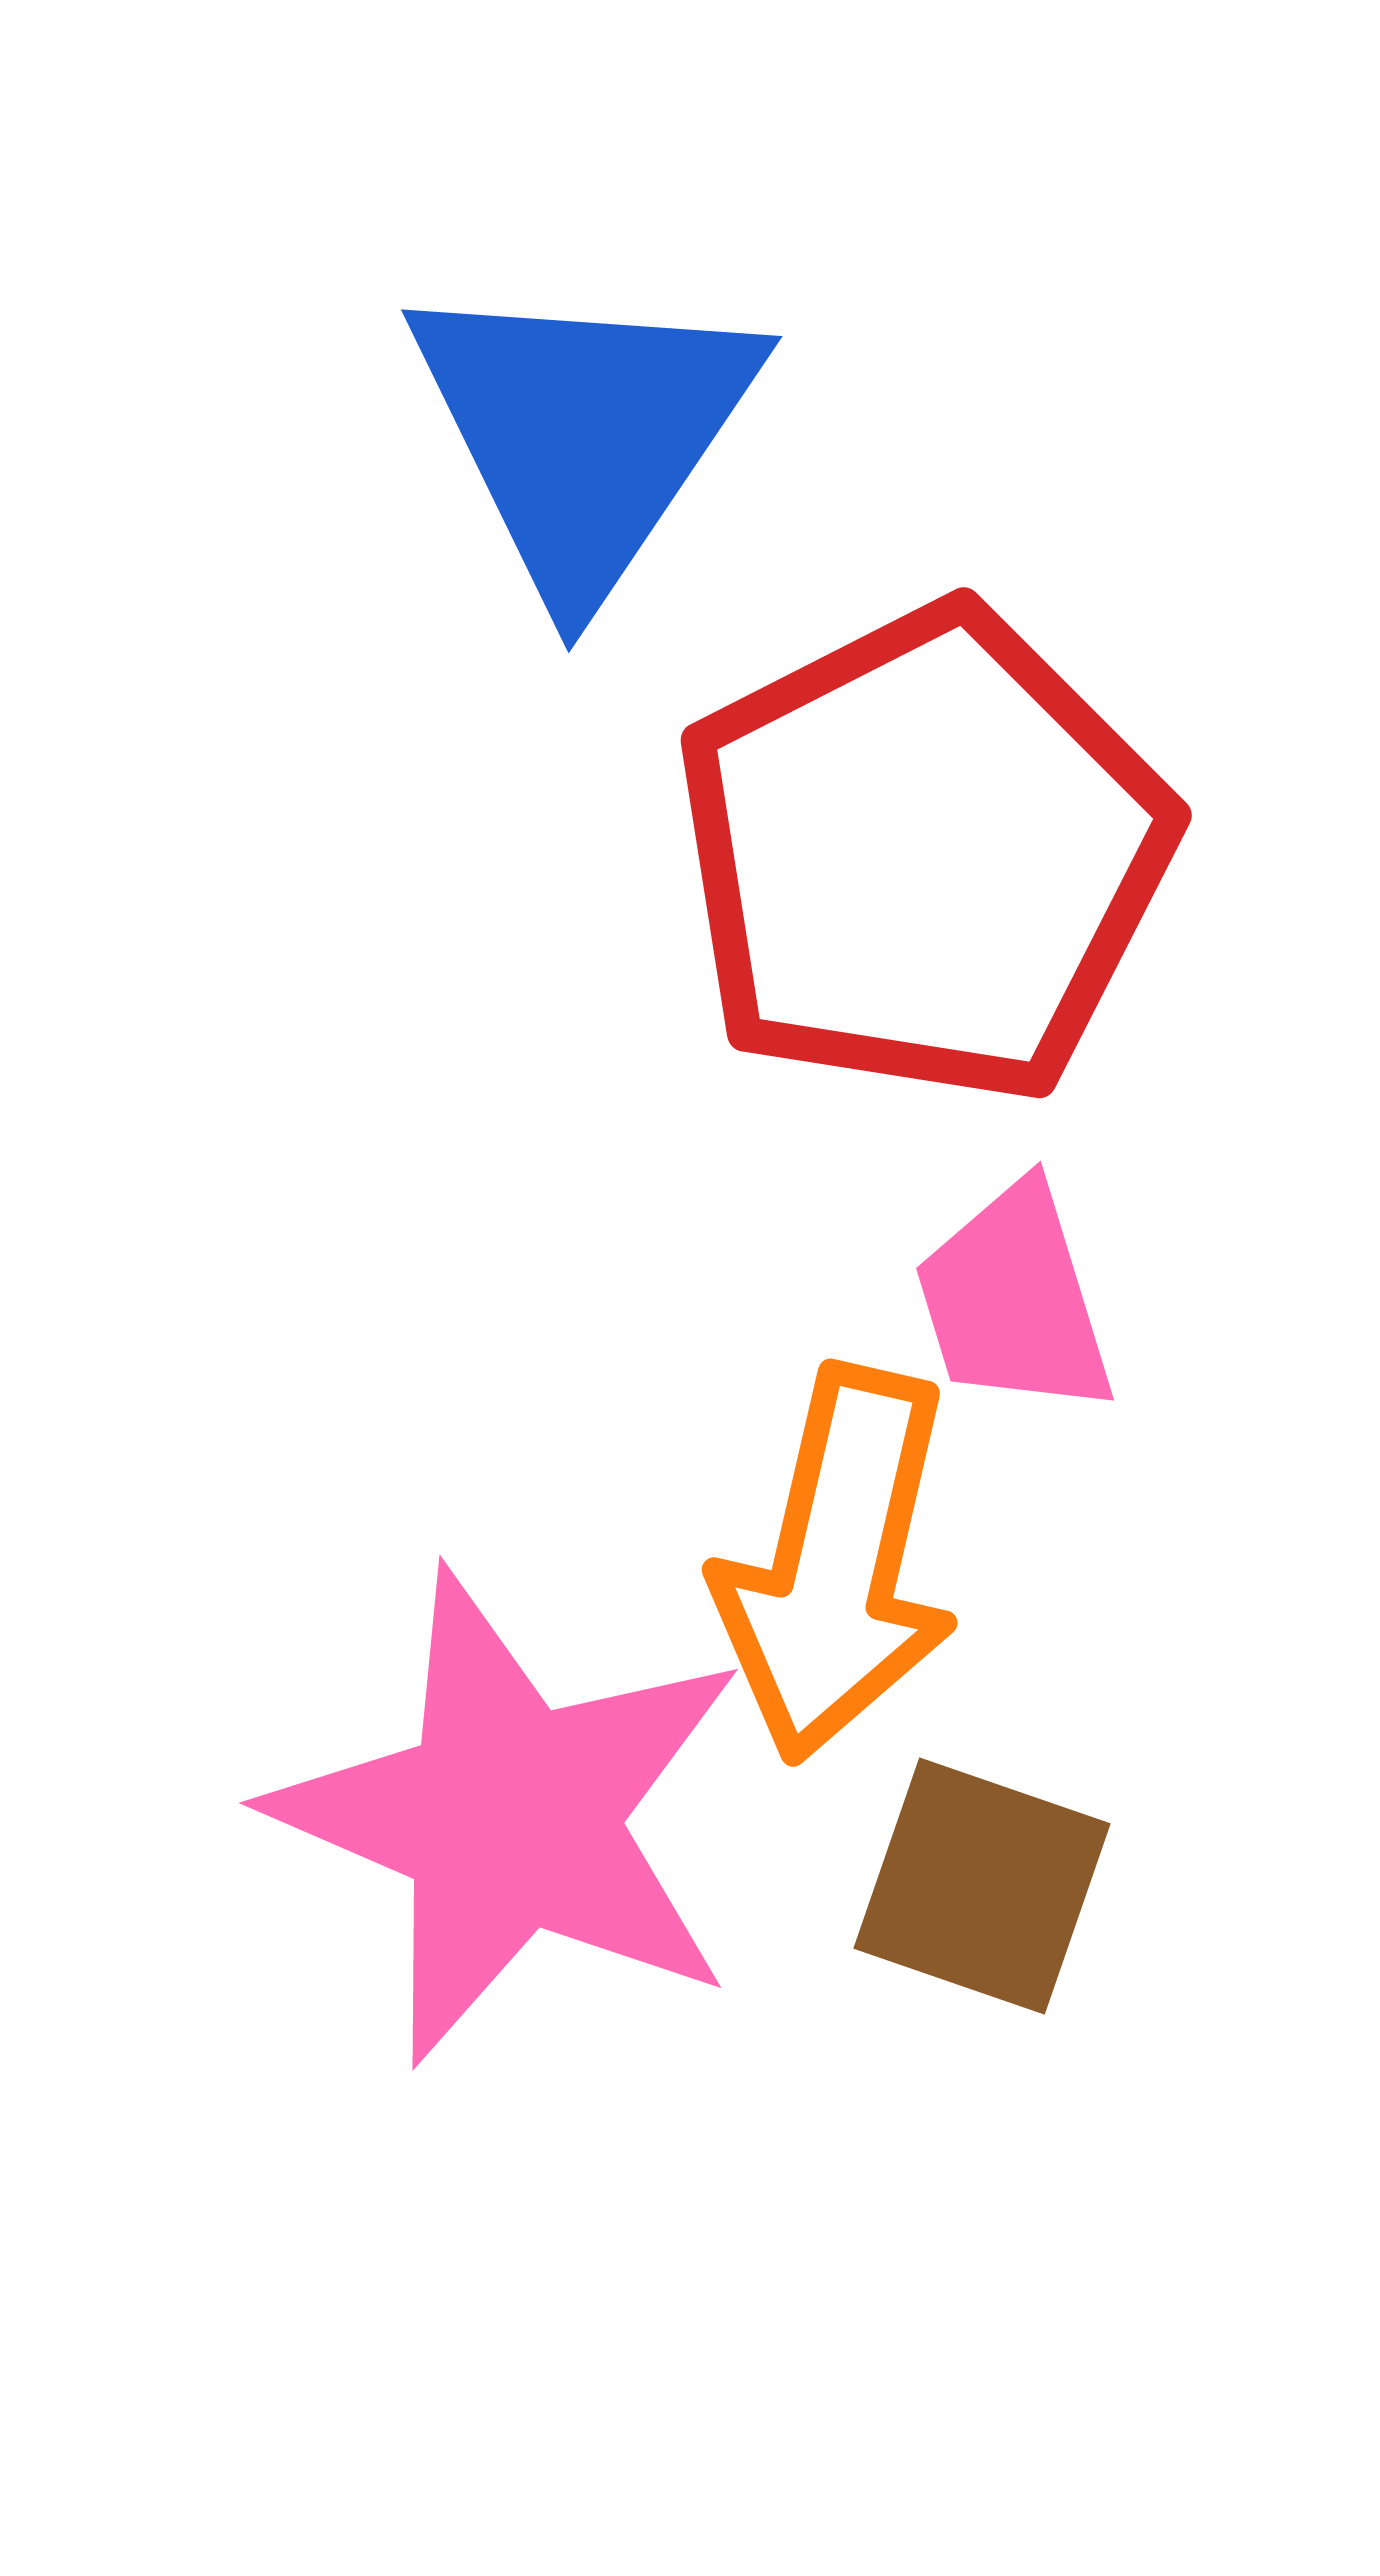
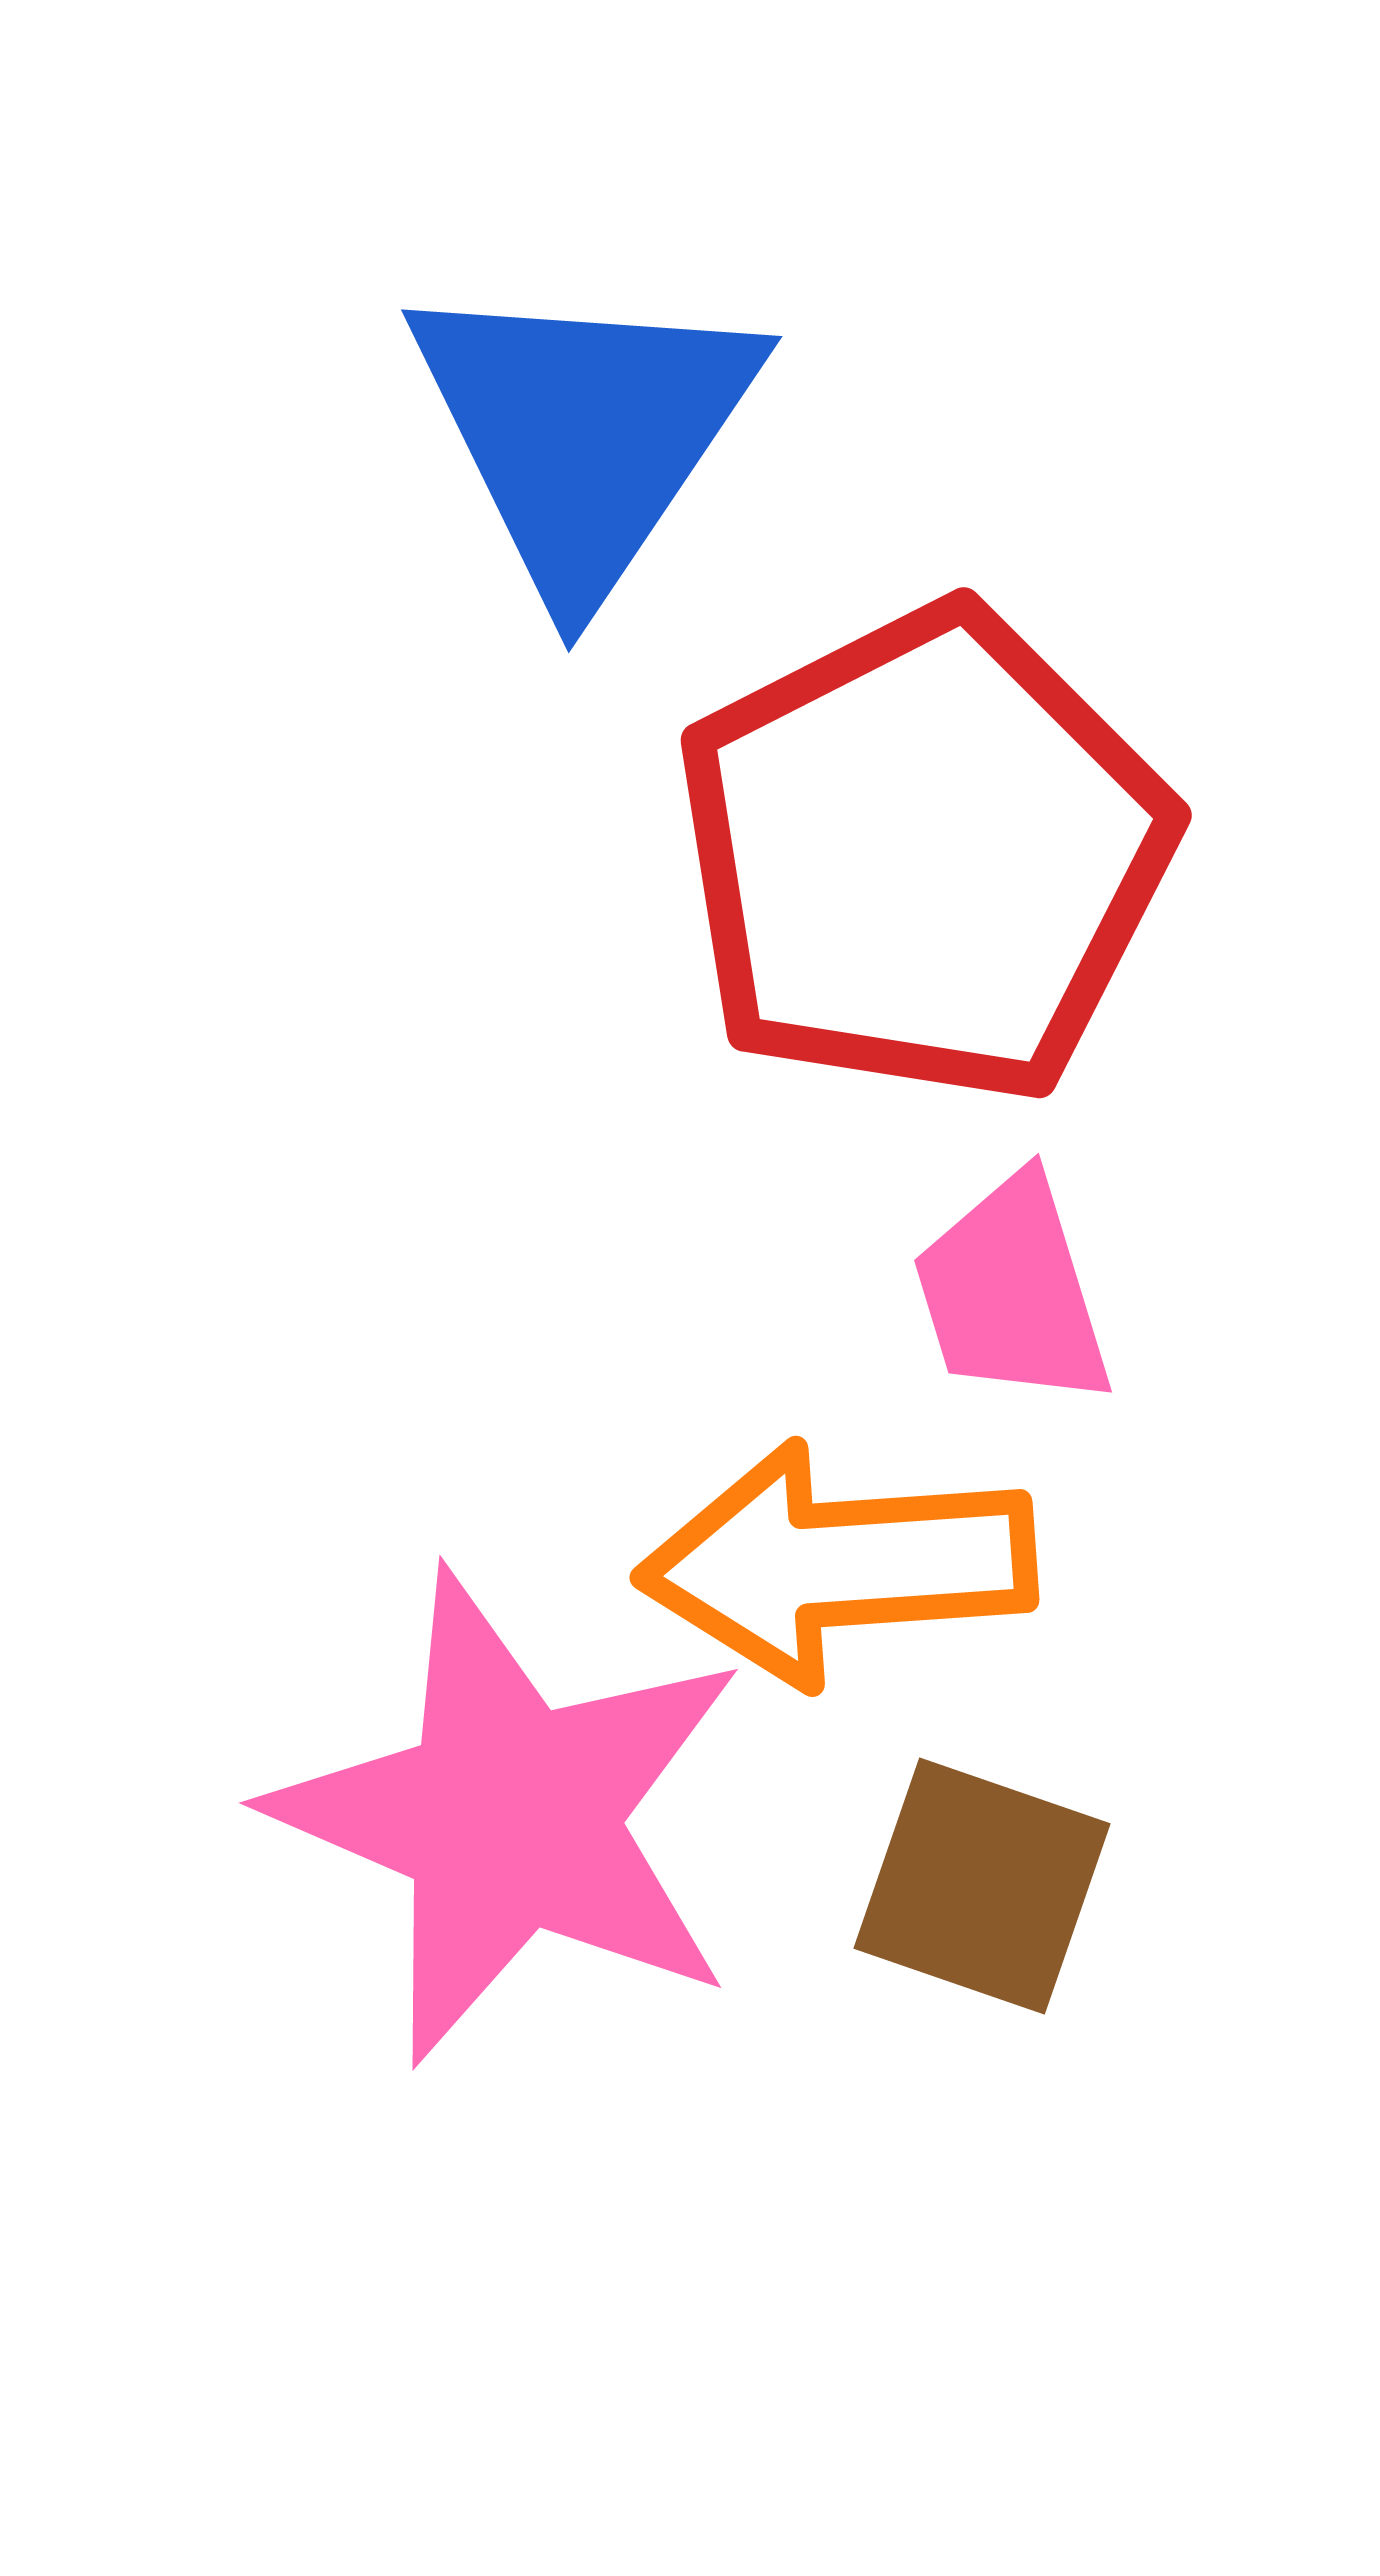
pink trapezoid: moved 2 px left, 8 px up
orange arrow: rotated 73 degrees clockwise
